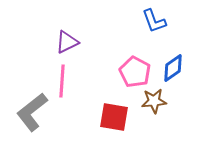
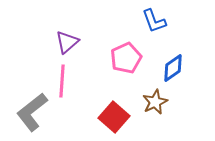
purple triangle: rotated 15 degrees counterclockwise
pink pentagon: moved 9 px left, 14 px up; rotated 20 degrees clockwise
brown star: moved 1 px right, 1 px down; rotated 20 degrees counterclockwise
red square: rotated 32 degrees clockwise
